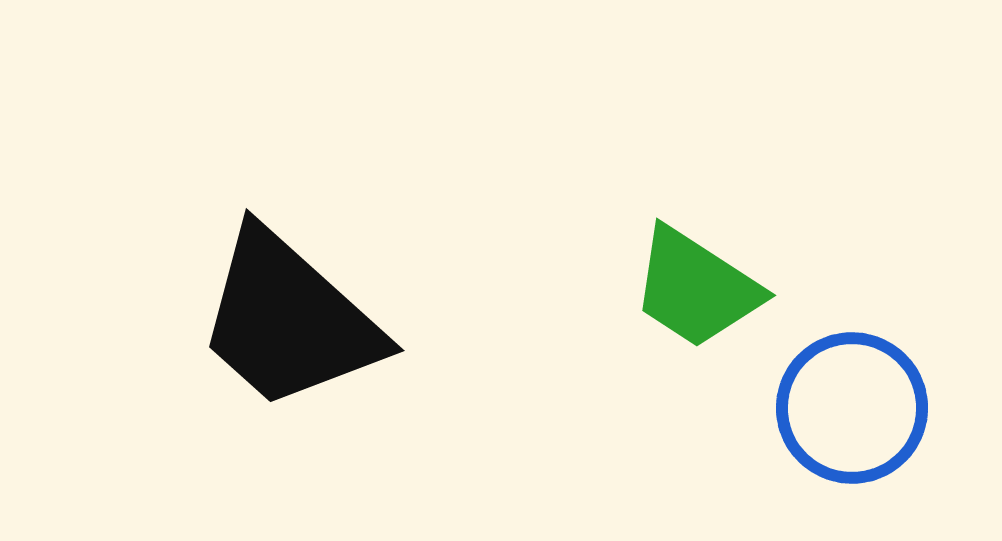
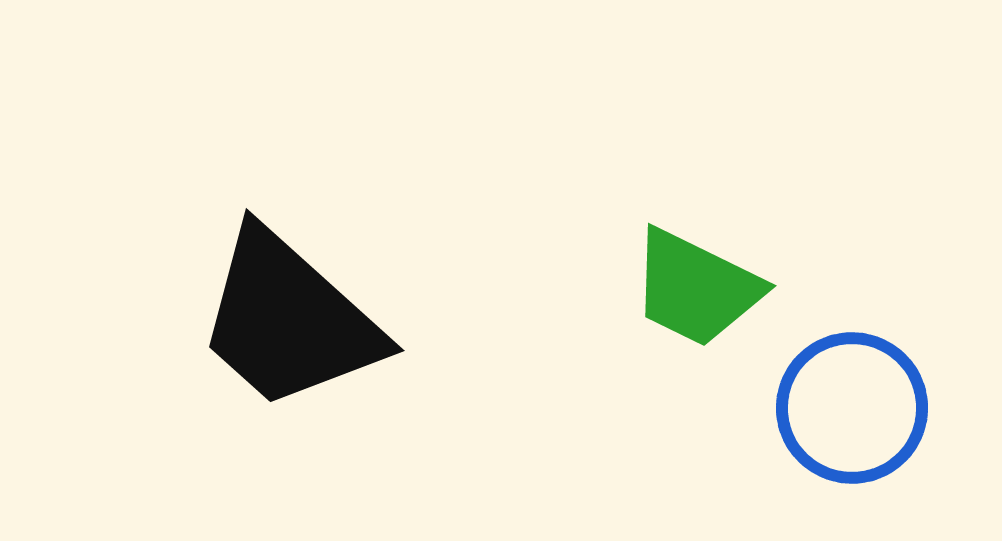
green trapezoid: rotated 7 degrees counterclockwise
